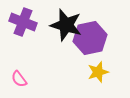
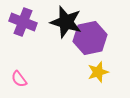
black star: moved 3 px up
